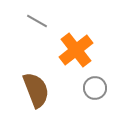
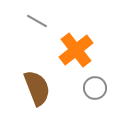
brown semicircle: moved 1 px right, 2 px up
